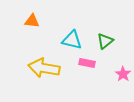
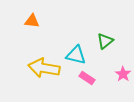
cyan triangle: moved 4 px right, 15 px down
pink rectangle: moved 15 px down; rotated 21 degrees clockwise
